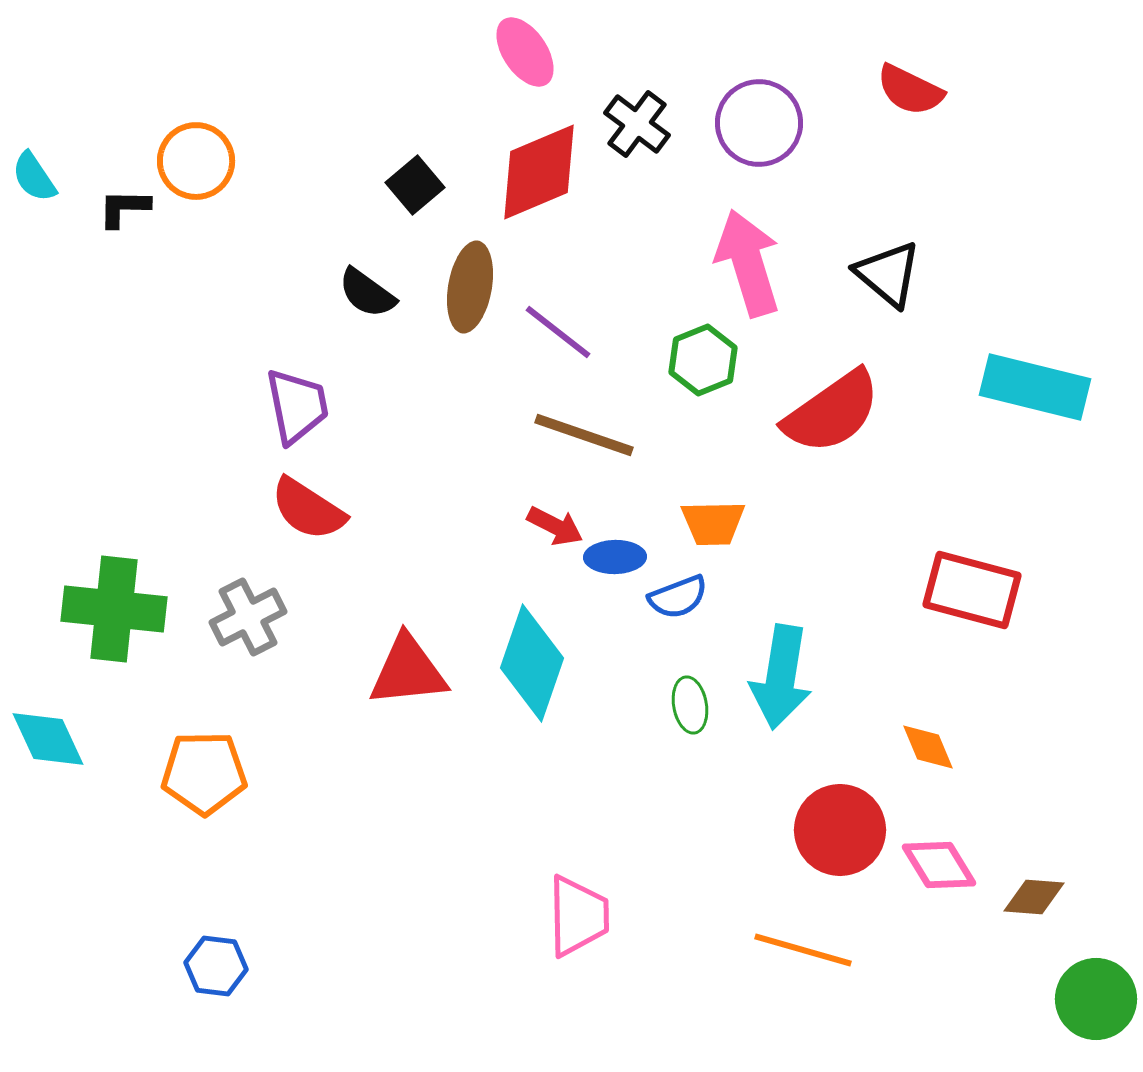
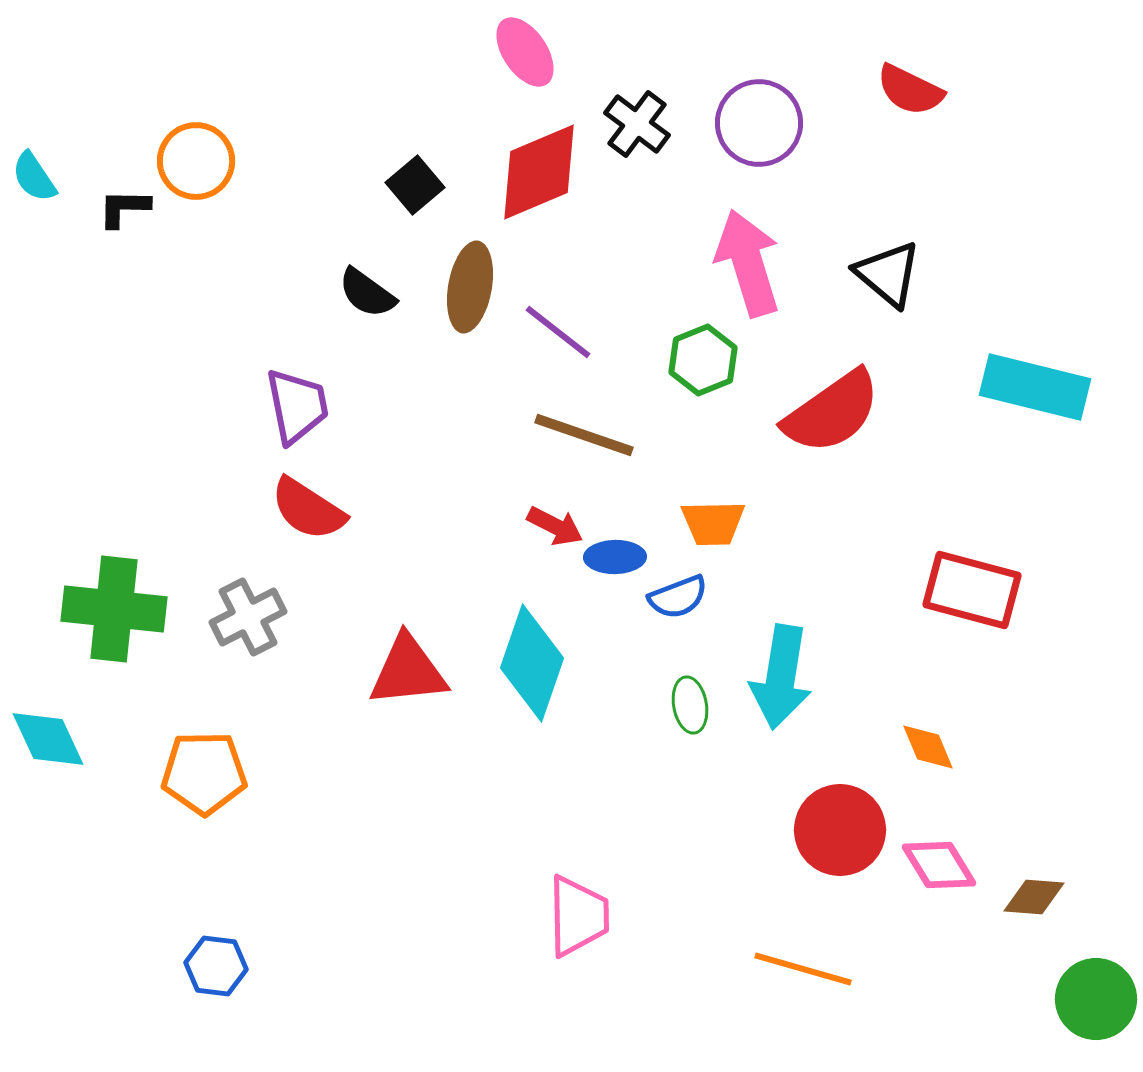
orange line at (803, 950): moved 19 px down
